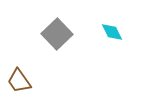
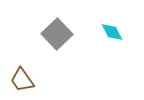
brown trapezoid: moved 3 px right, 1 px up
